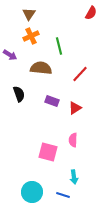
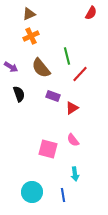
brown triangle: rotated 32 degrees clockwise
green line: moved 8 px right, 10 px down
purple arrow: moved 1 px right, 12 px down
brown semicircle: rotated 135 degrees counterclockwise
purple rectangle: moved 1 px right, 5 px up
red triangle: moved 3 px left
pink semicircle: rotated 40 degrees counterclockwise
pink square: moved 3 px up
cyan arrow: moved 1 px right, 3 px up
blue line: rotated 64 degrees clockwise
